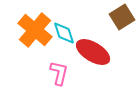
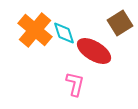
brown square: moved 2 px left, 6 px down
red ellipse: moved 1 px right, 1 px up
pink L-shape: moved 16 px right, 11 px down
